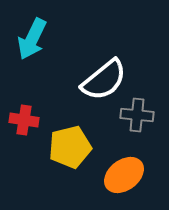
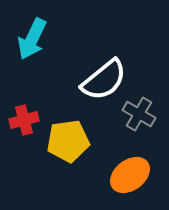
gray cross: moved 2 px right, 1 px up; rotated 24 degrees clockwise
red cross: rotated 24 degrees counterclockwise
yellow pentagon: moved 2 px left, 6 px up; rotated 6 degrees clockwise
orange ellipse: moved 6 px right
